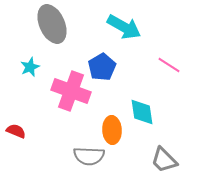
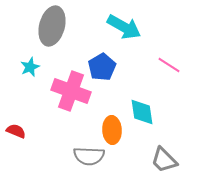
gray ellipse: moved 2 px down; rotated 39 degrees clockwise
